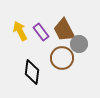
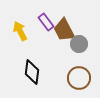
purple rectangle: moved 5 px right, 10 px up
brown circle: moved 17 px right, 20 px down
